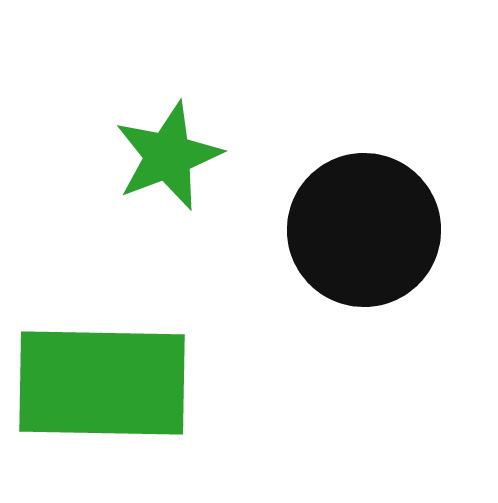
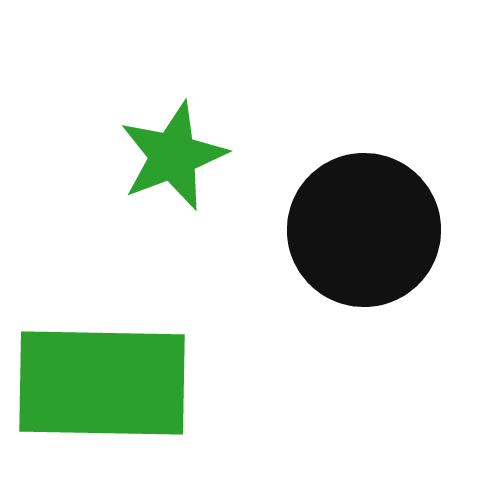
green star: moved 5 px right
